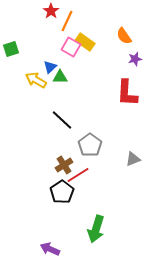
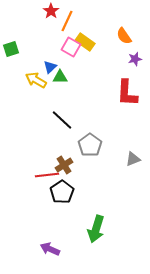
red line: moved 31 px left; rotated 25 degrees clockwise
